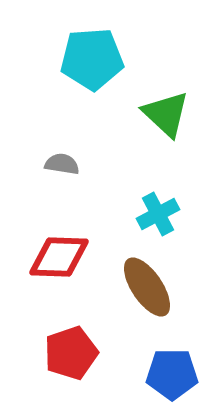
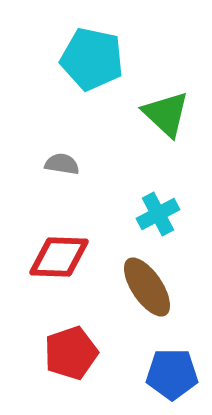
cyan pentagon: rotated 16 degrees clockwise
